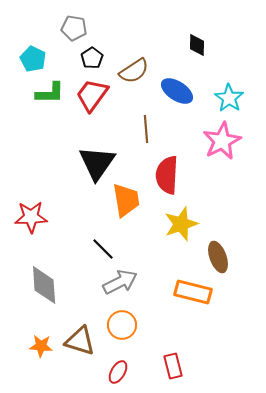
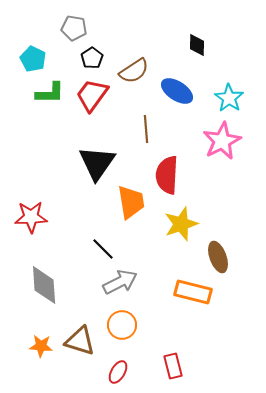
orange trapezoid: moved 5 px right, 2 px down
